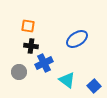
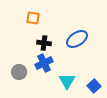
orange square: moved 5 px right, 8 px up
black cross: moved 13 px right, 3 px up
cyan triangle: moved 1 px down; rotated 24 degrees clockwise
